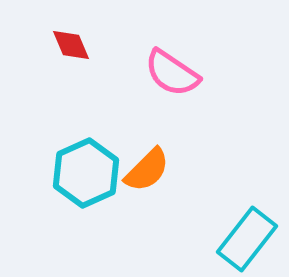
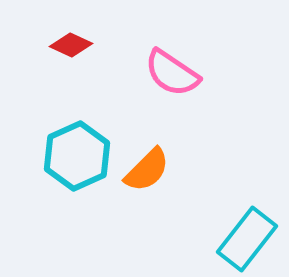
red diamond: rotated 42 degrees counterclockwise
cyan hexagon: moved 9 px left, 17 px up
